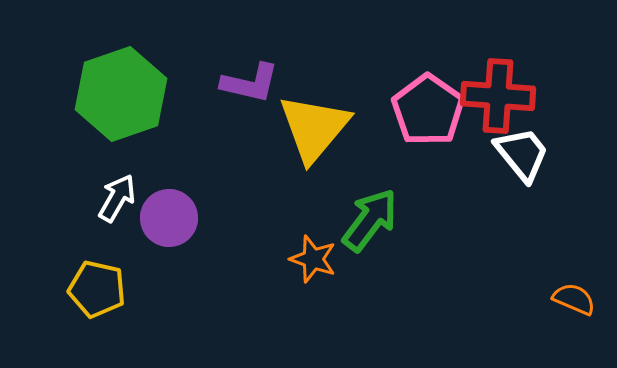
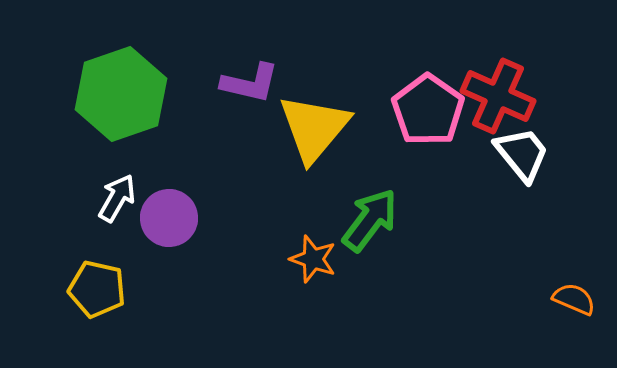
red cross: rotated 20 degrees clockwise
